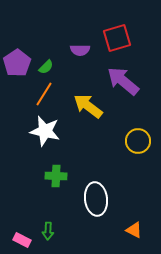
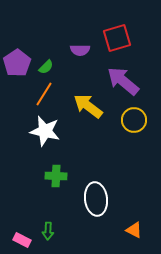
yellow circle: moved 4 px left, 21 px up
